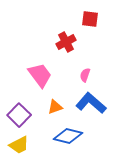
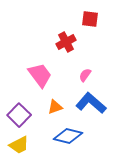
pink semicircle: rotated 16 degrees clockwise
